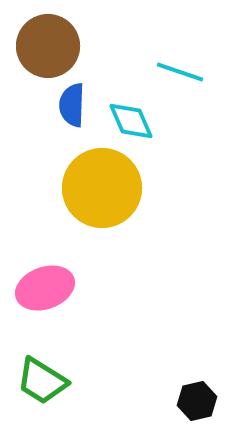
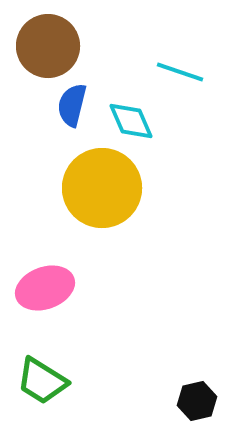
blue semicircle: rotated 12 degrees clockwise
